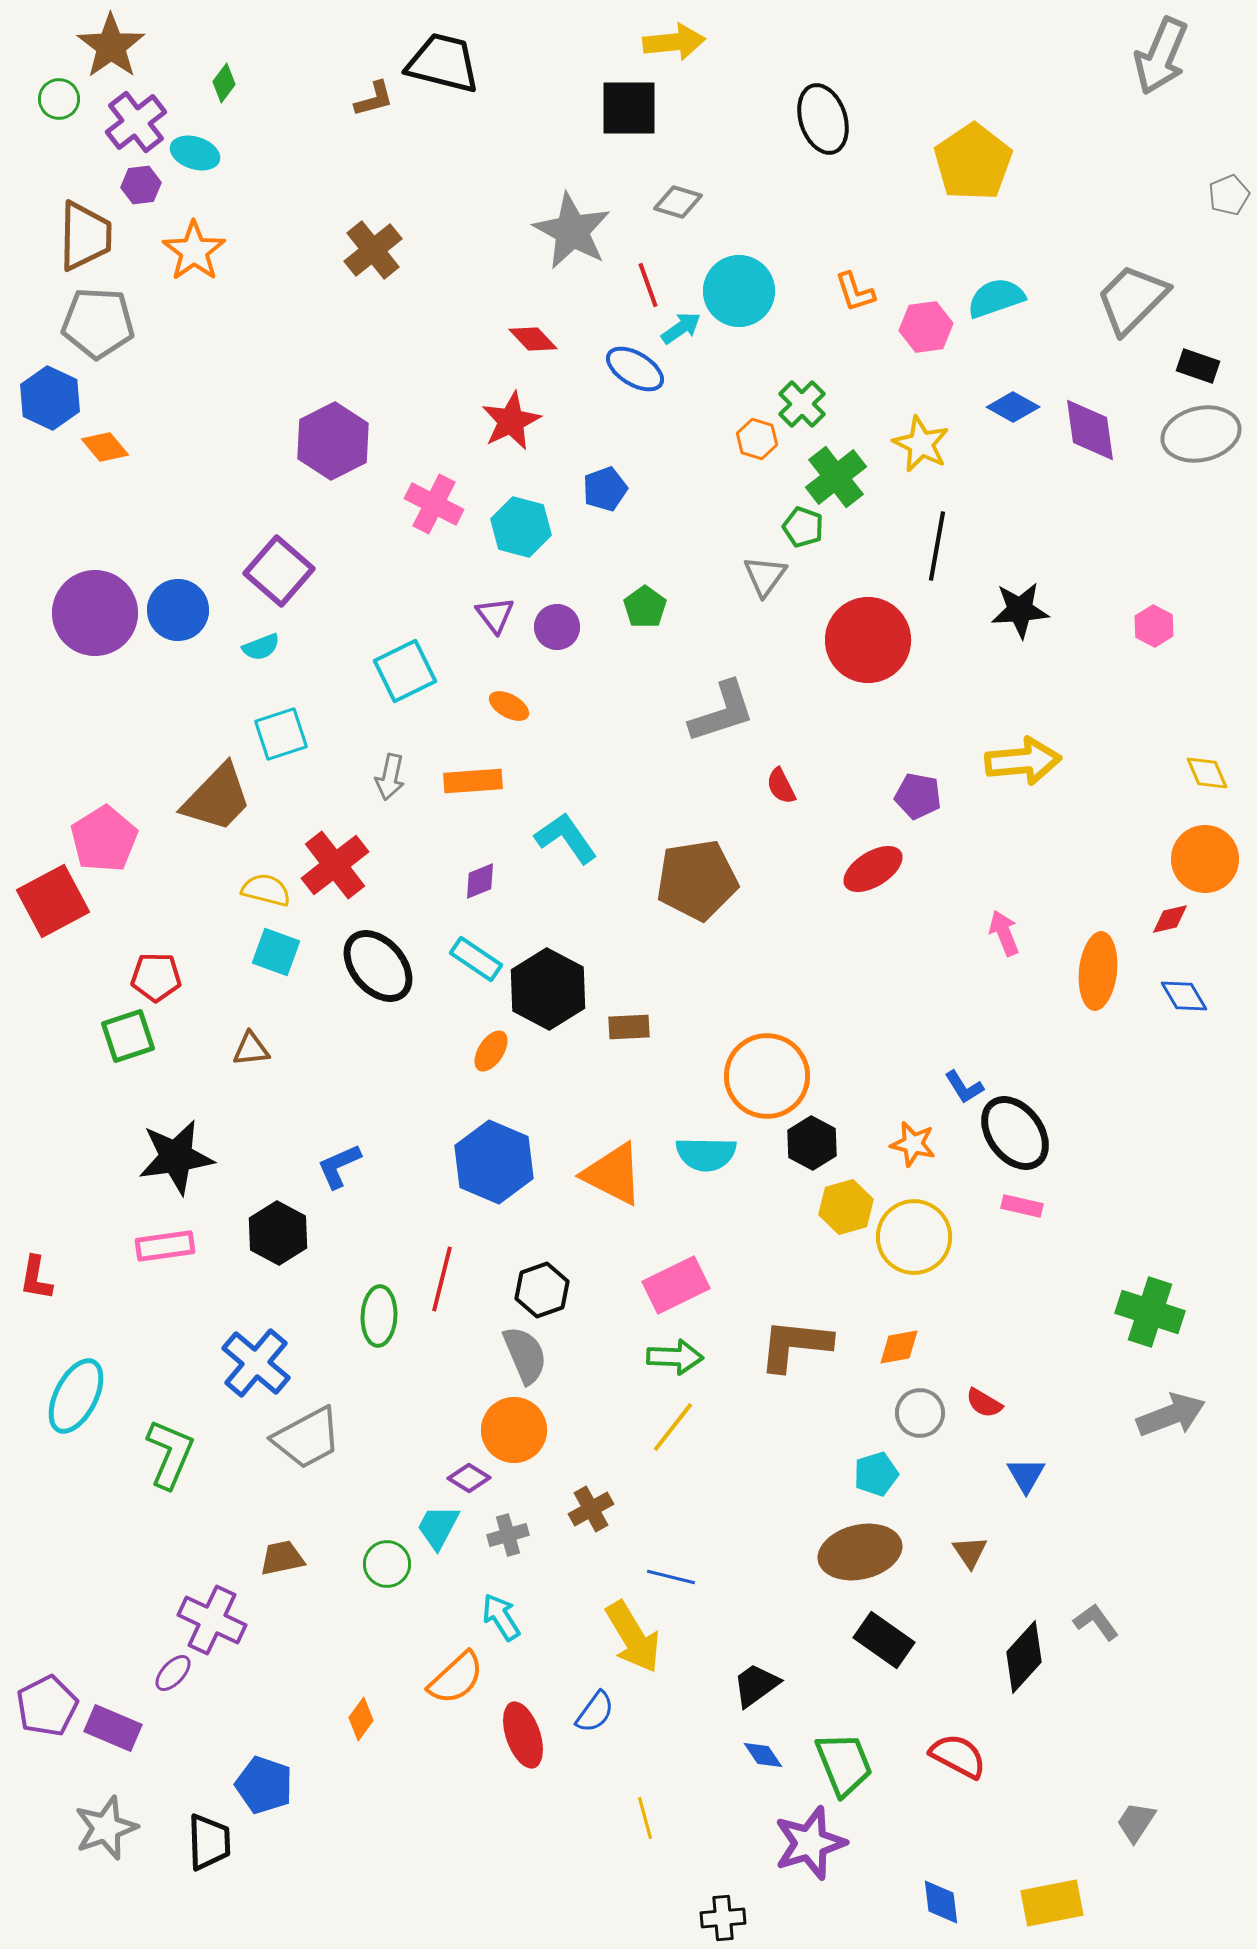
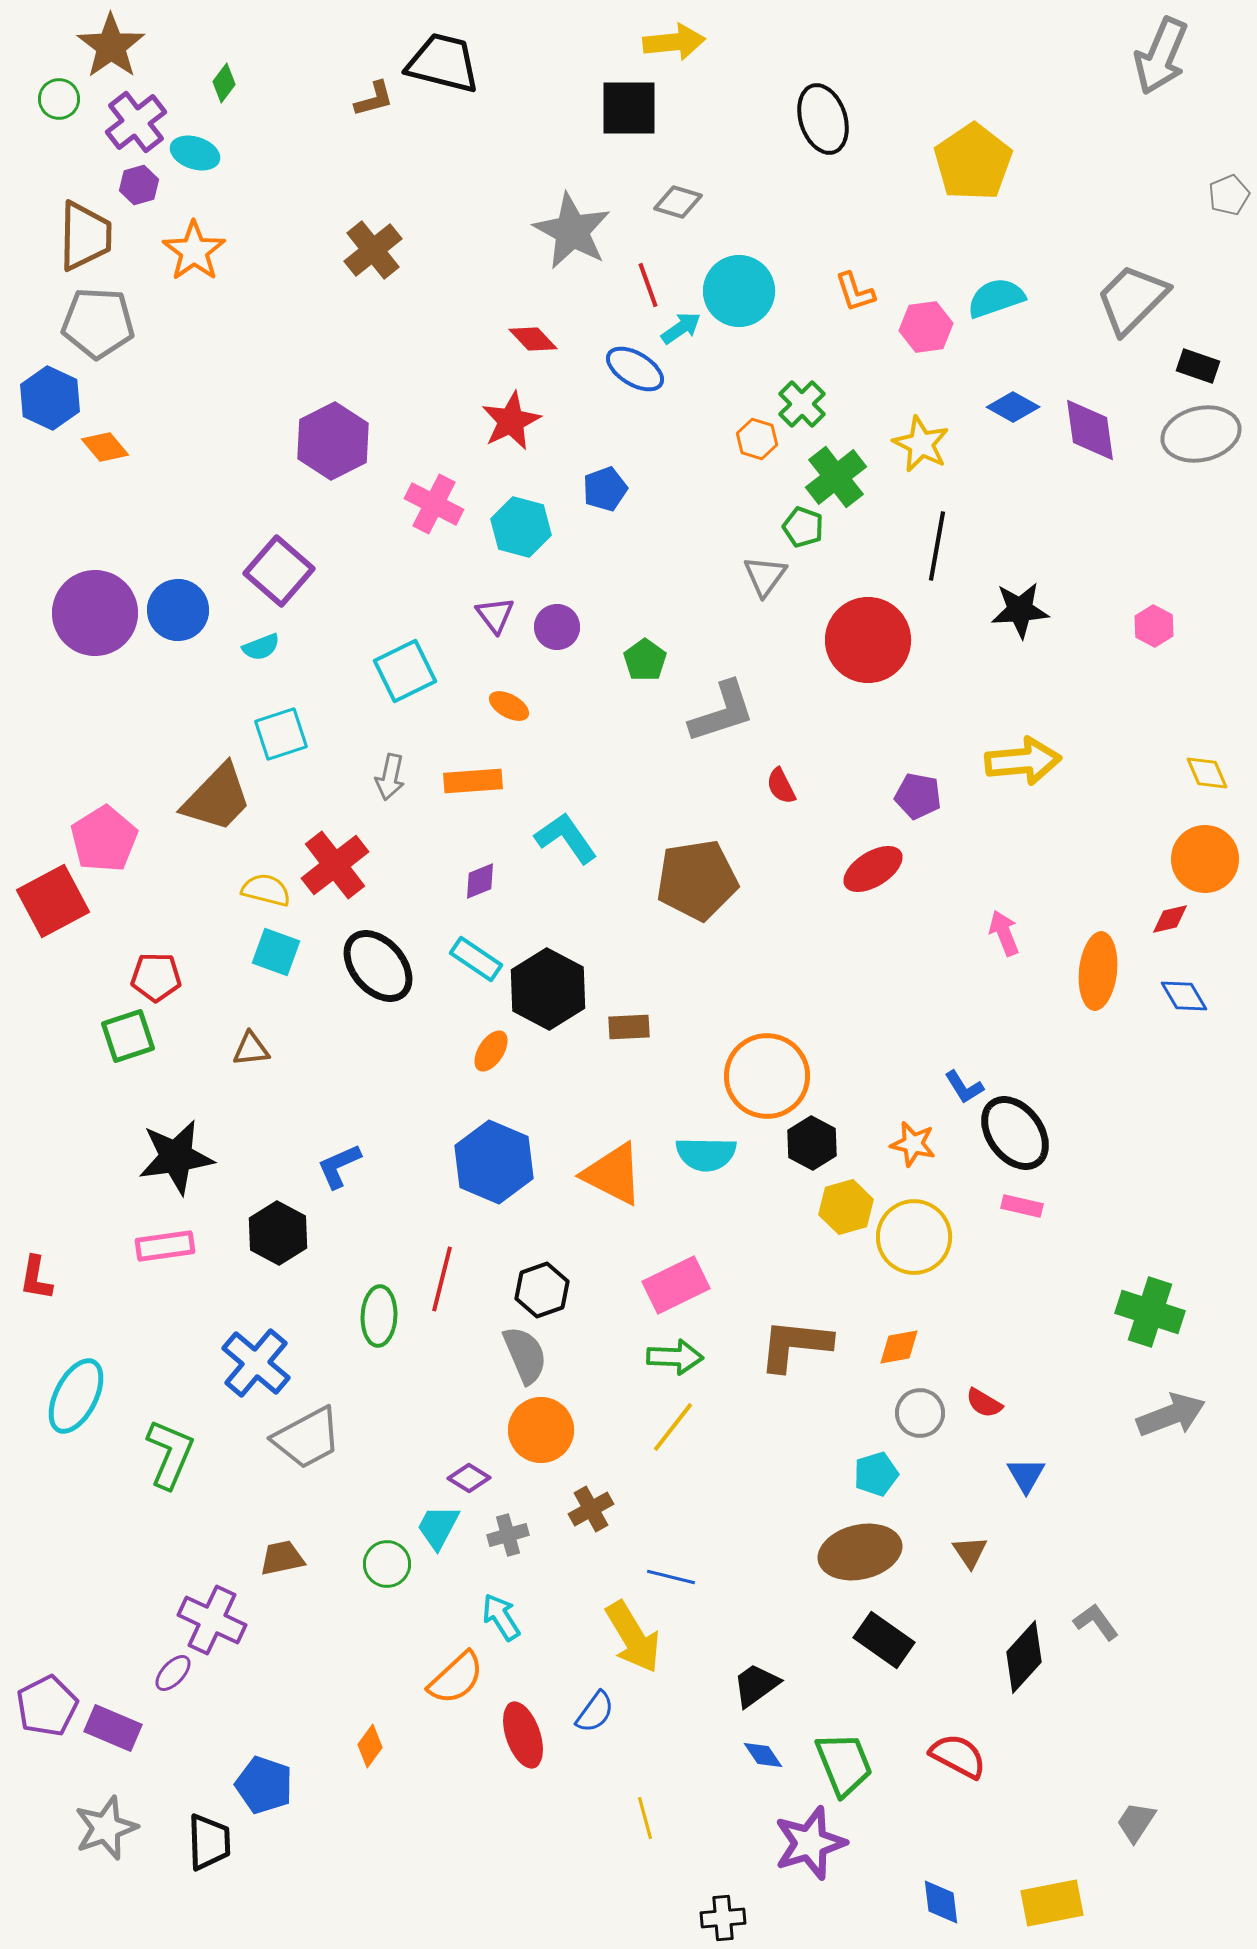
purple hexagon at (141, 185): moved 2 px left; rotated 9 degrees counterclockwise
green pentagon at (645, 607): moved 53 px down
orange circle at (514, 1430): moved 27 px right
orange diamond at (361, 1719): moved 9 px right, 27 px down
